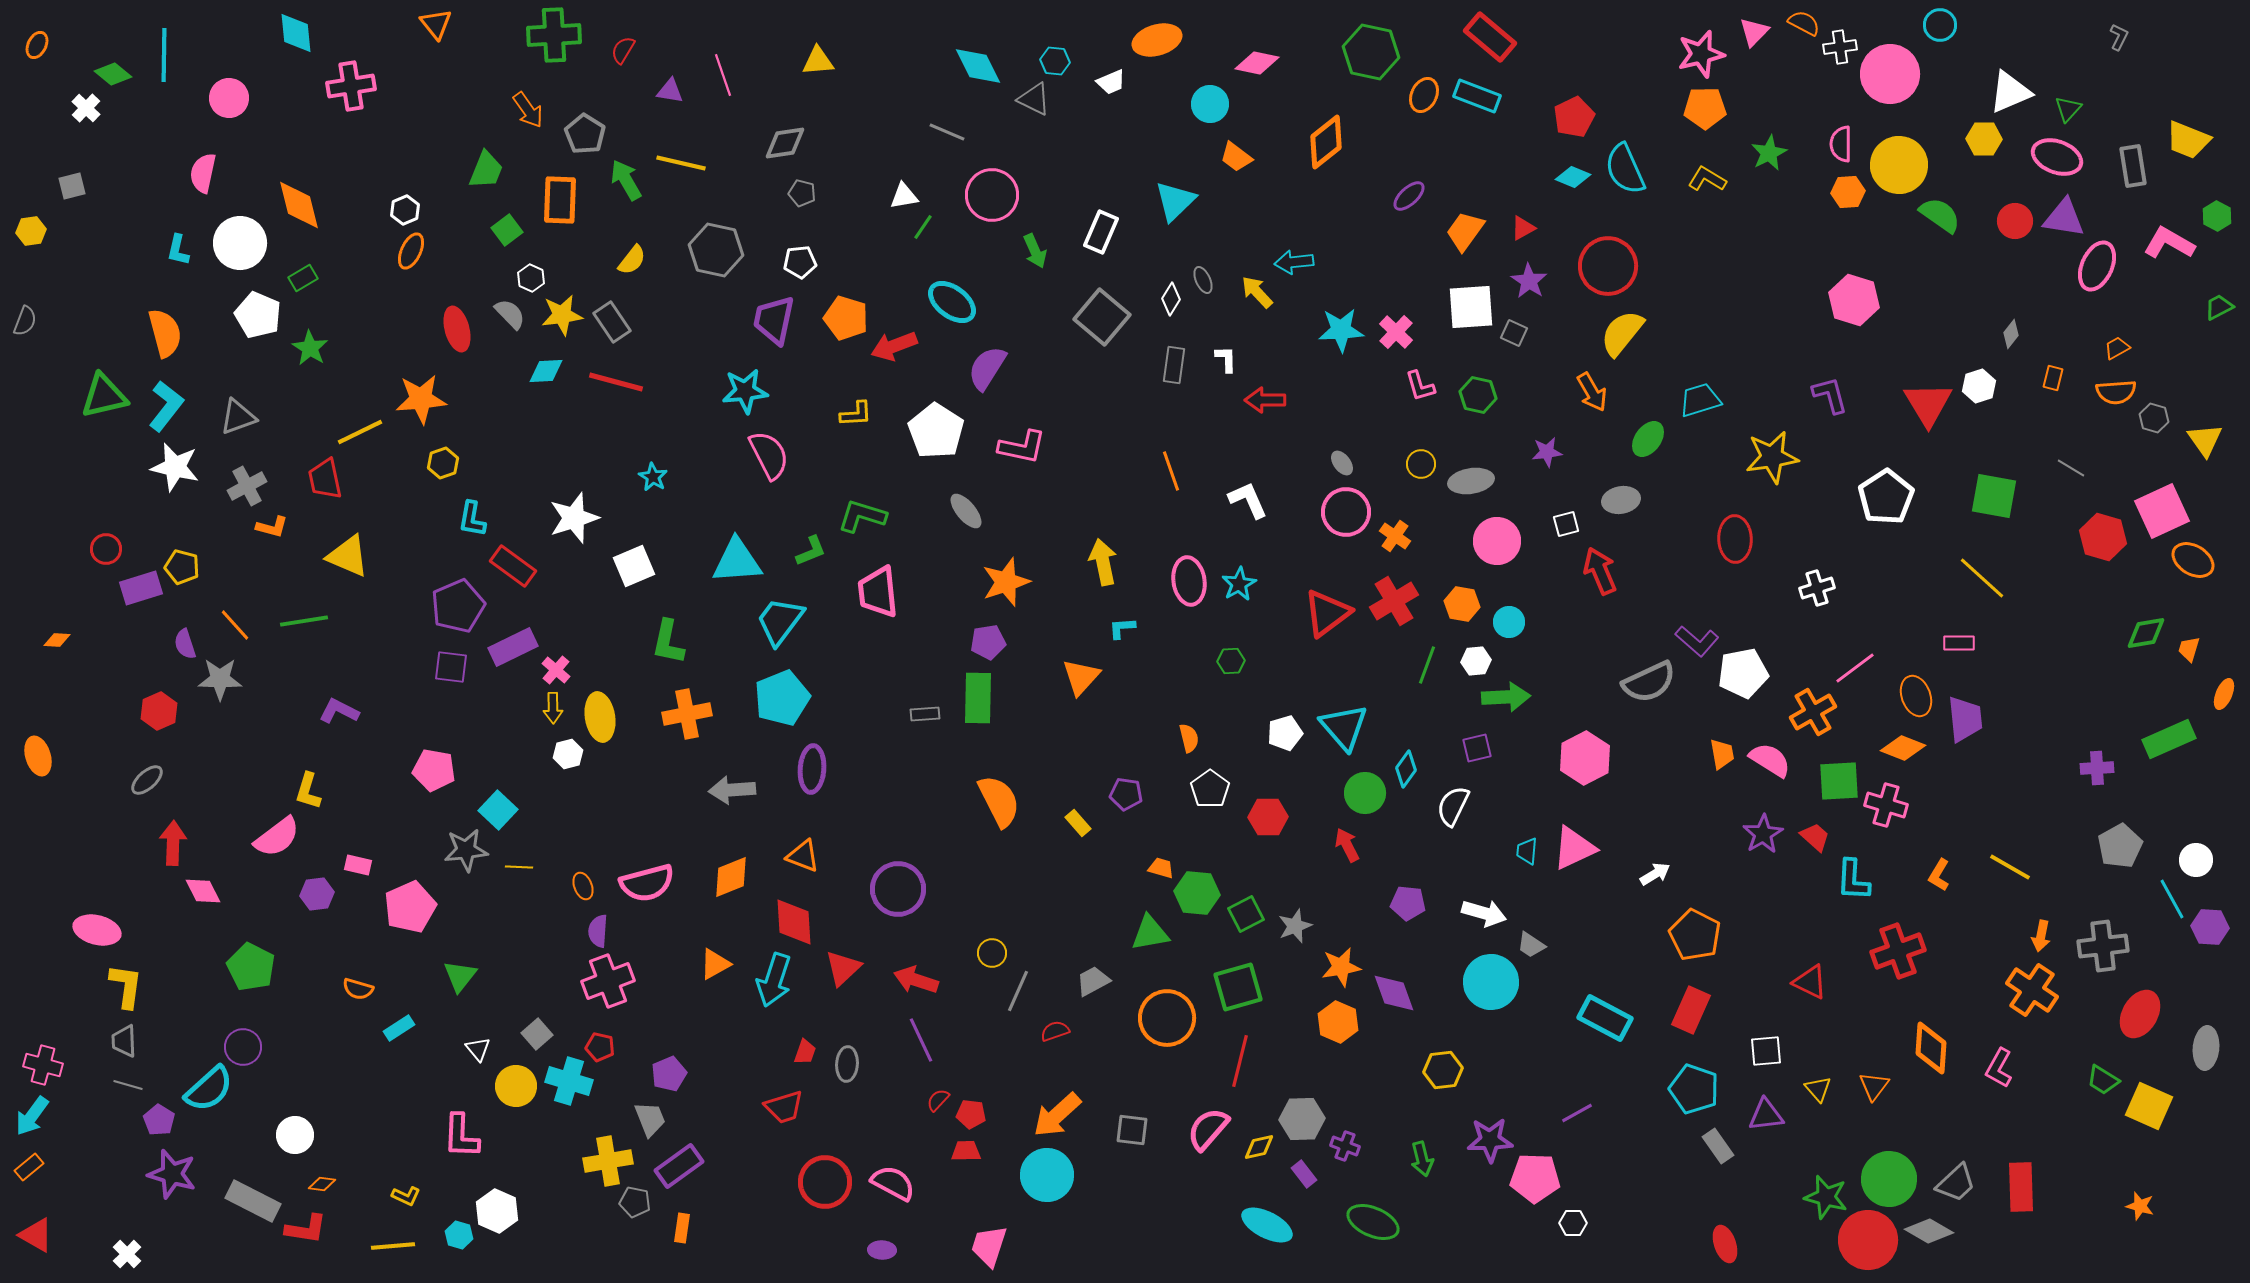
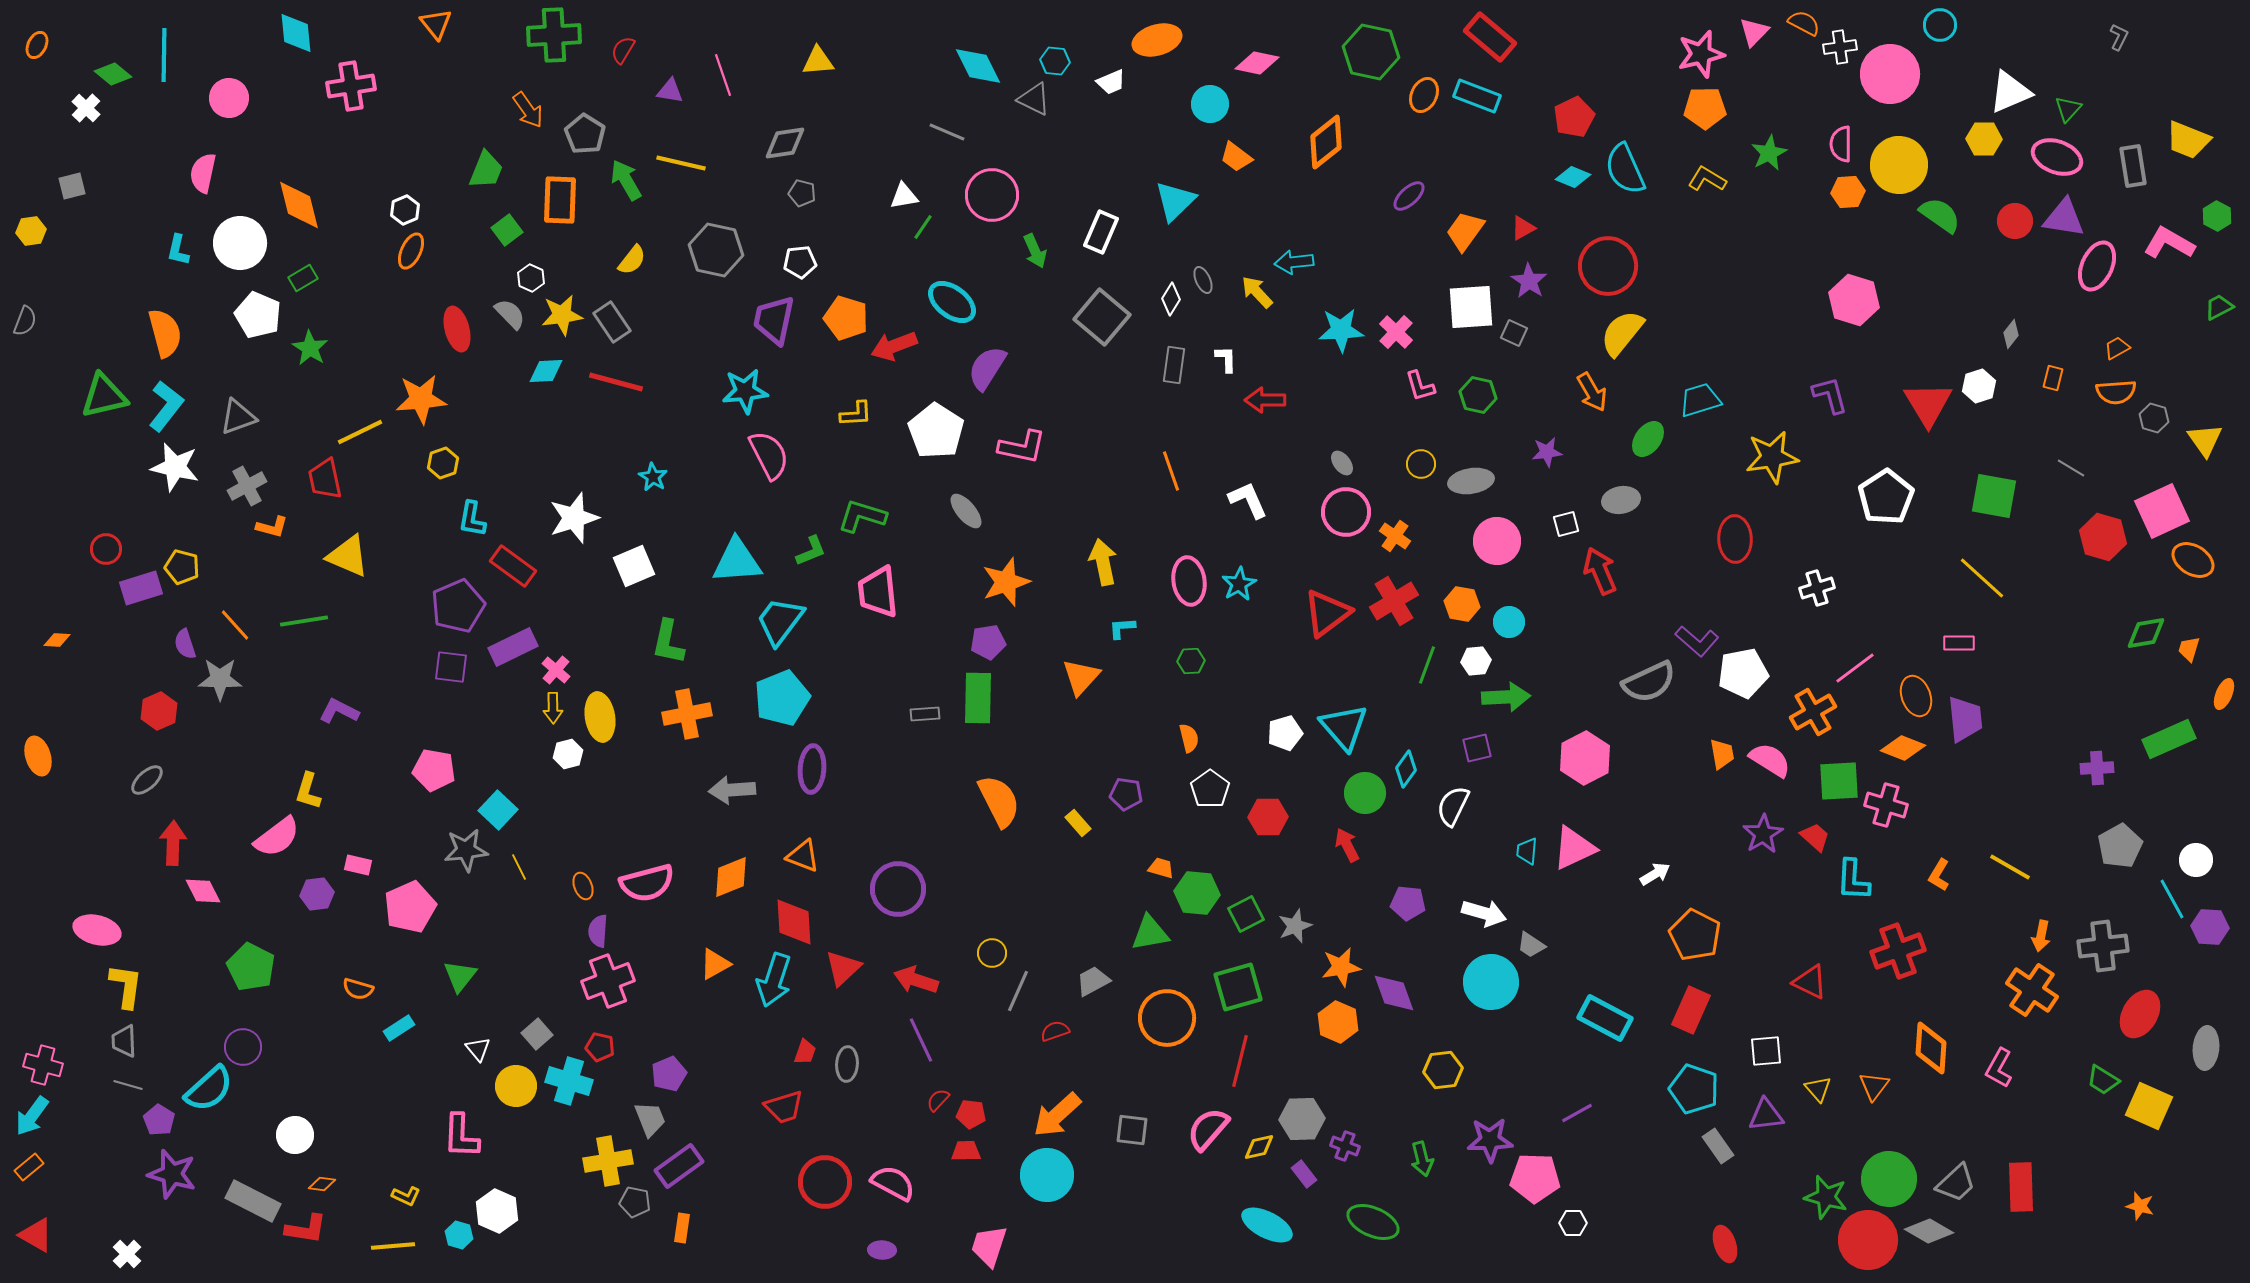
green hexagon at (1231, 661): moved 40 px left
yellow line at (519, 867): rotated 60 degrees clockwise
